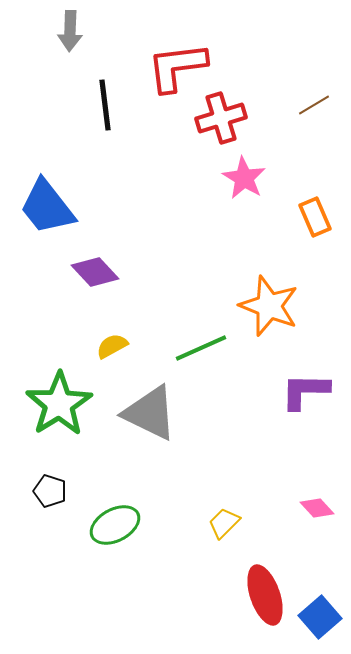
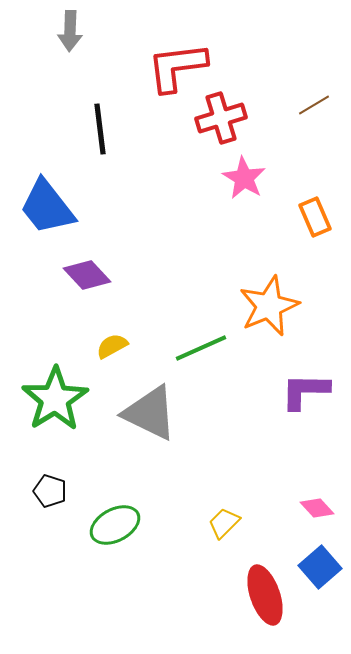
black line: moved 5 px left, 24 px down
purple diamond: moved 8 px left, 3 px down
orange star: rotated 28 degrees clockwise
green star: moved 4 px left, 5 px up
blue square: moved 50 px up
